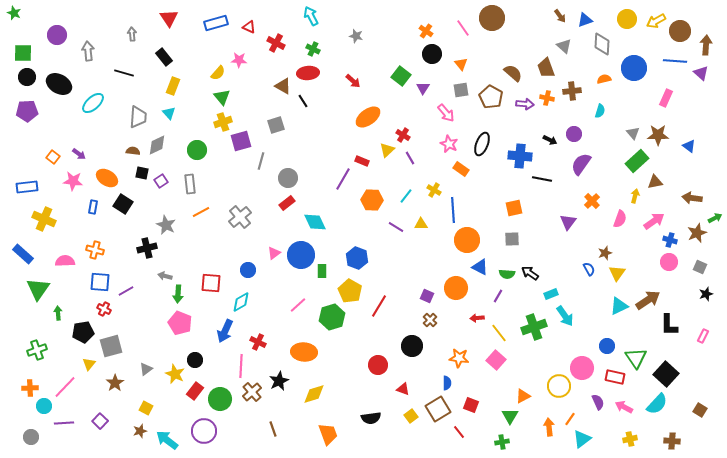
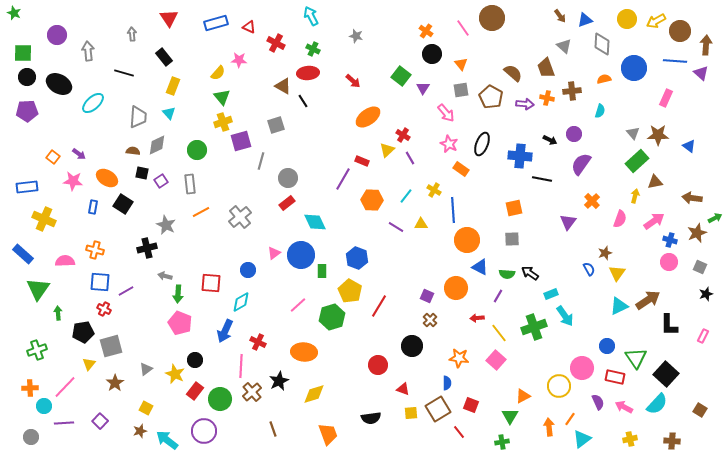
yellow square at (411, 416): moved 3 px up; rotated 32 degrees clockwise
